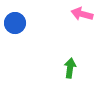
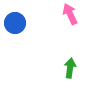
pink arrow: moved 12 px left; rotated 50 degrees clockwise
